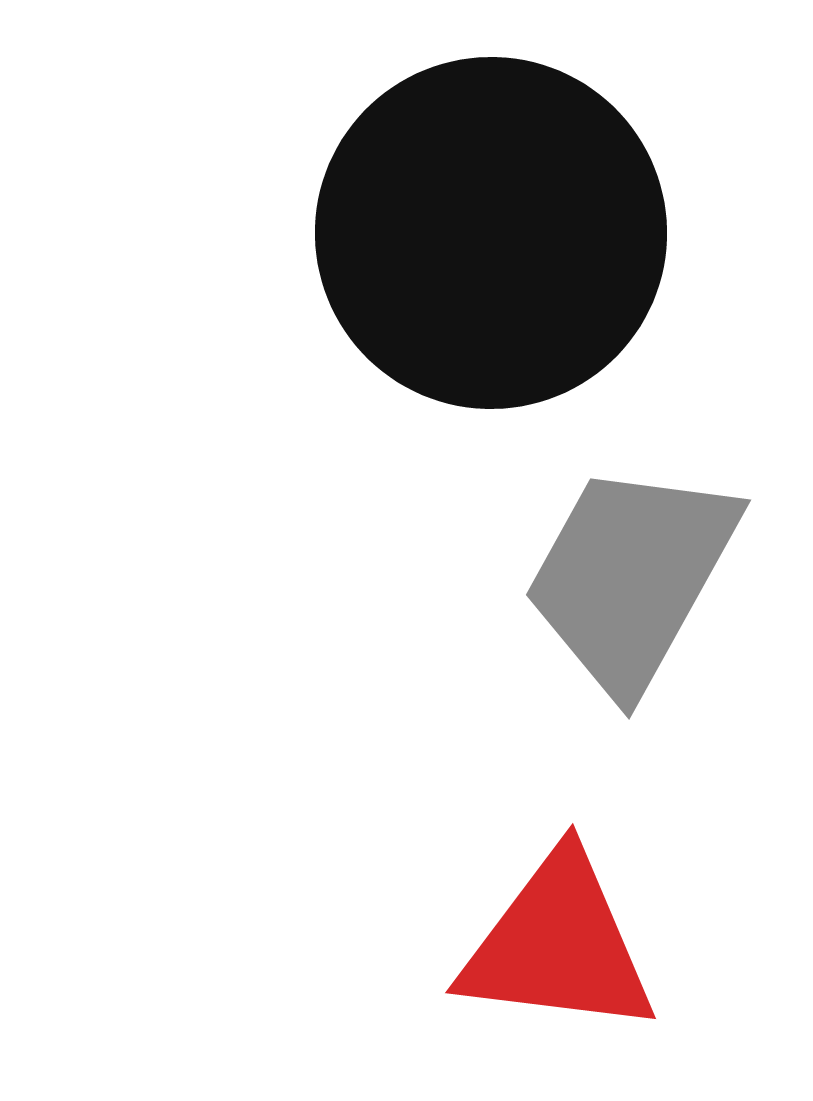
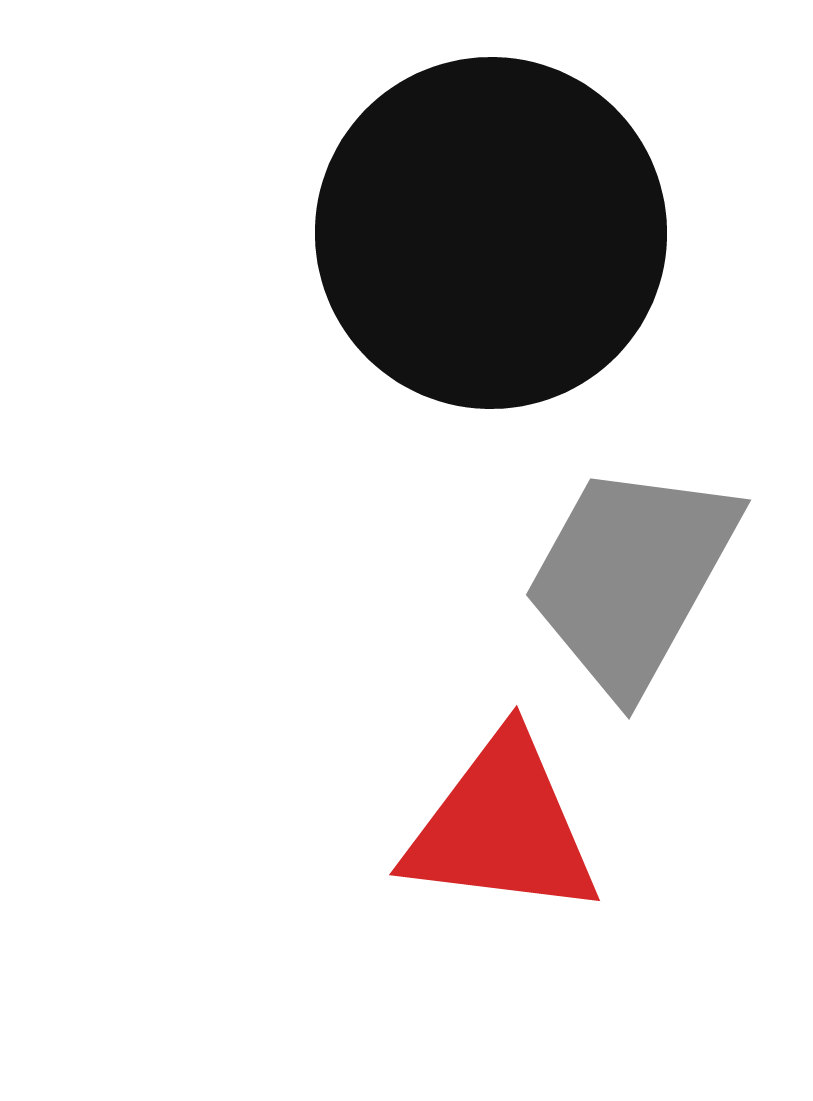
red triangle: moved 56 px left, 118 px up
